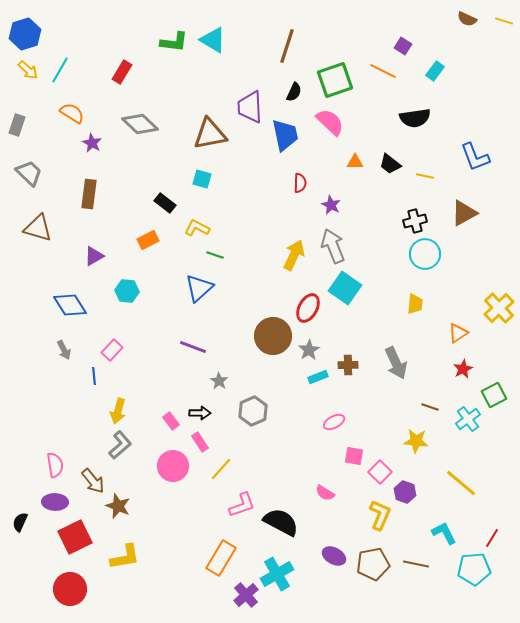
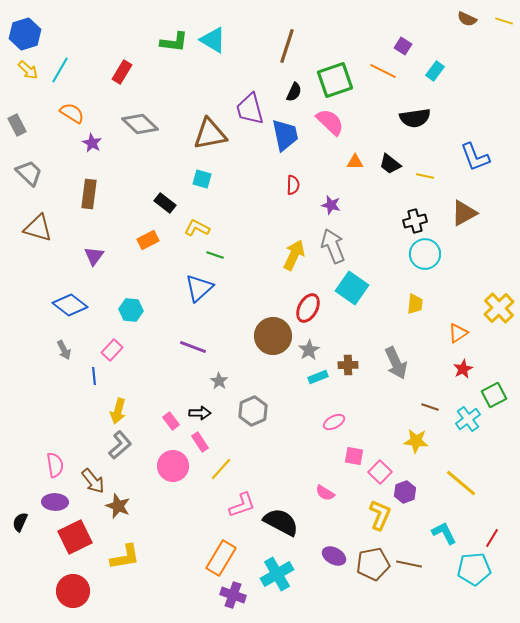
purple trapezoid at (250, 107): moved 2 px down; rotated 12 degrees counterclockwise
gray rectangle at (17, 125): rotated 45 degrees counterclockwise
red semicircle at (300, 183): moved 7 px left, 2 px down
purple star at (331, 205): rotated 12 degrees counterclockwise
purple triangle at (94, 256): rotated 25 degrees counterclockwise
cyan square at (345, 288): moved 7 px right
cyan hexagon at (127, 291): moved 4 px right, 19 px down
blue diamond at (70, 305): rotated 20 degrees counterclockwise
purple hexagon at (405, 492): rotated 20 degrees clockwise
brown line at (416, 564): moved 7 px left
red circle at (70, 589): moved 3 px right, 2 px down
purple cross at (246, 595): moved 13 px left; rotated 30 degrees counterclockwise
